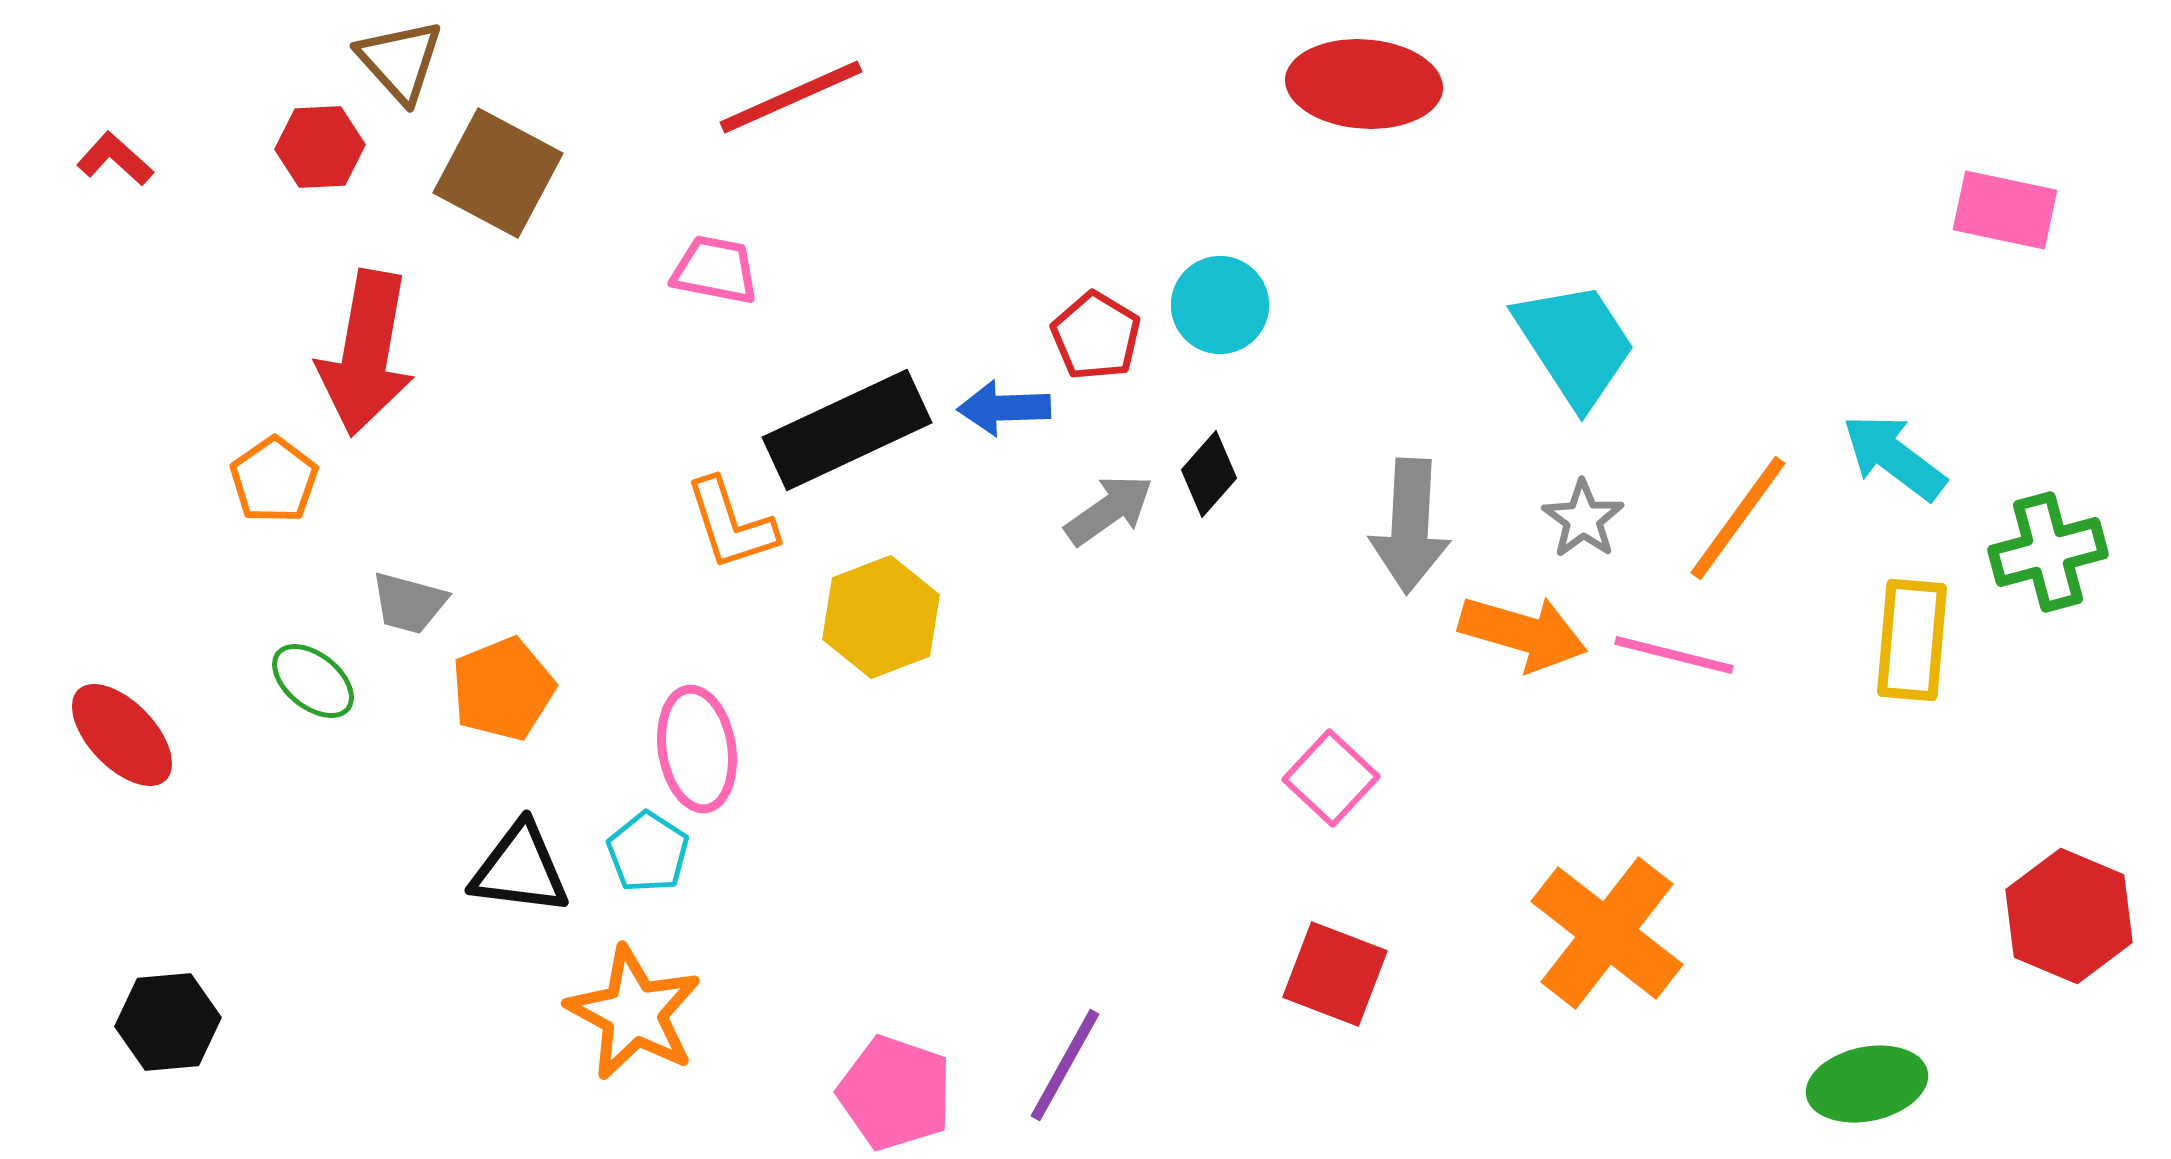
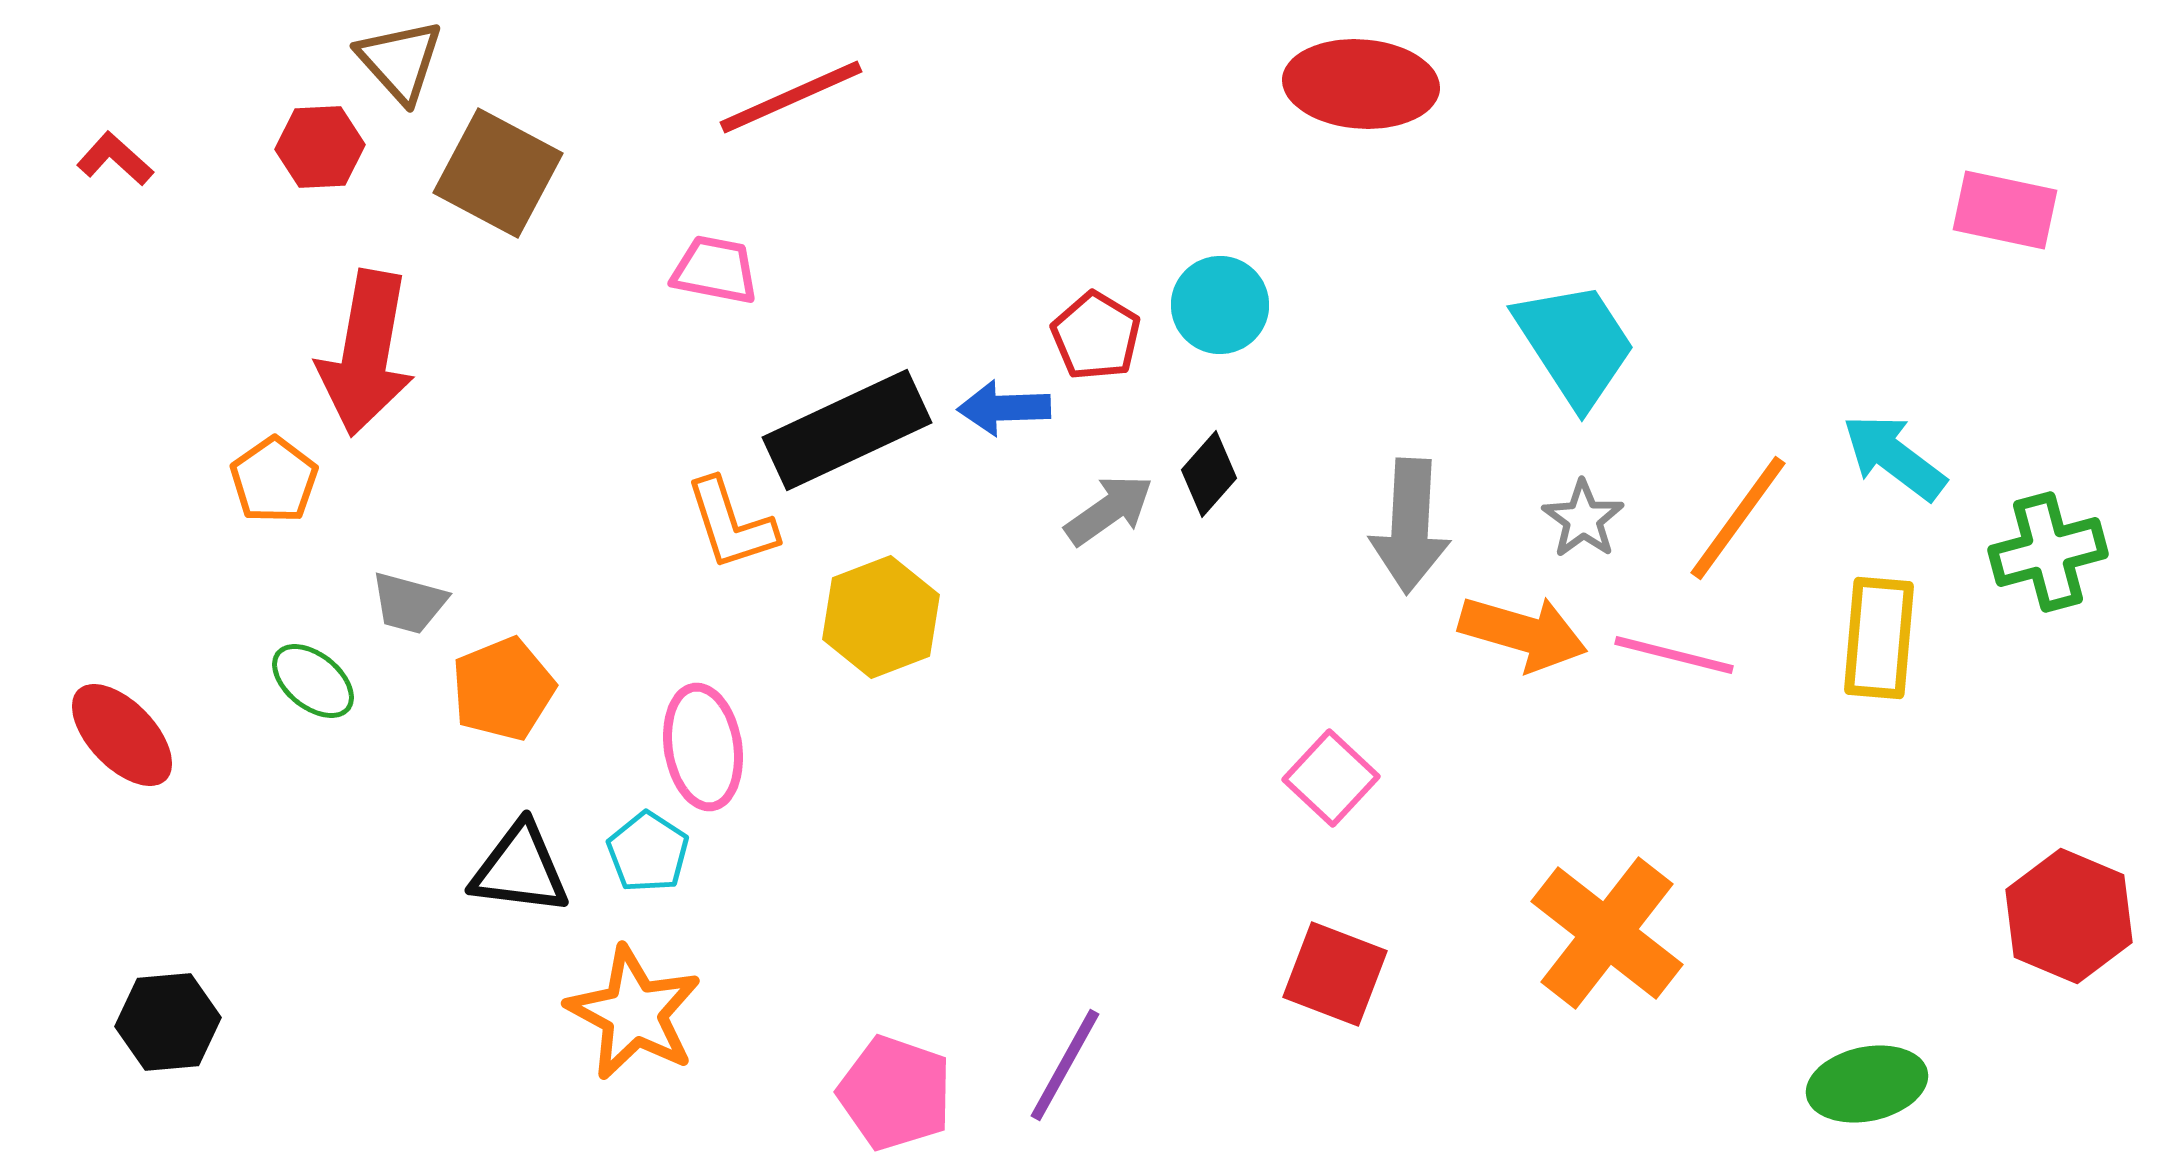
red ellipse at (1364, 84): moved 3 px left
yellow rectangle at (1912, 640): moved 33 px left, 2 px up
pink ellipse at (697, 749): moved 6 px right, 2 px up
